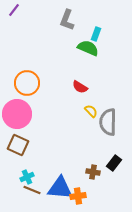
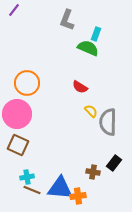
cyan cross: rotated 16 degrees clockwise
